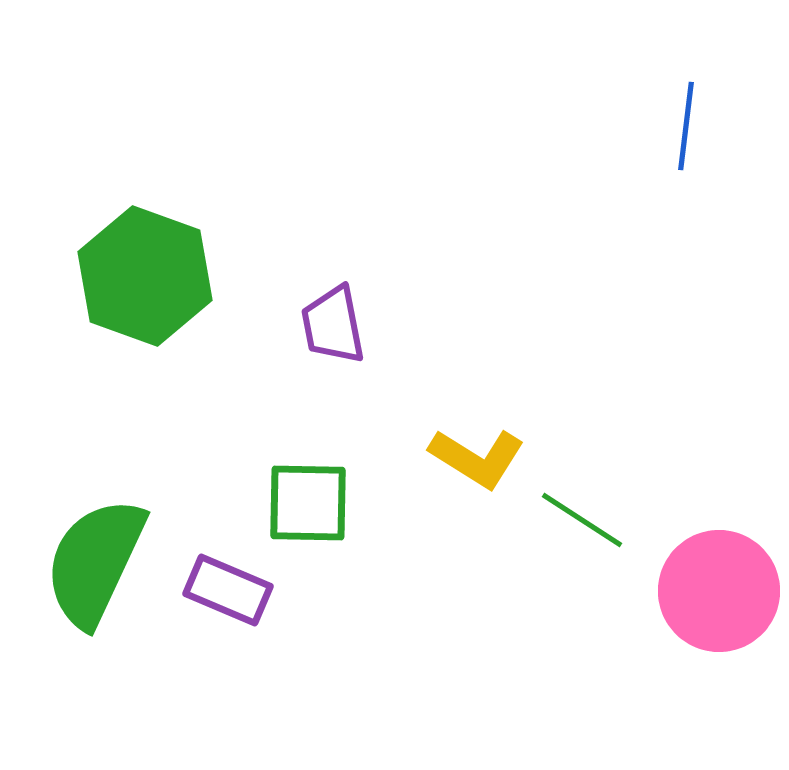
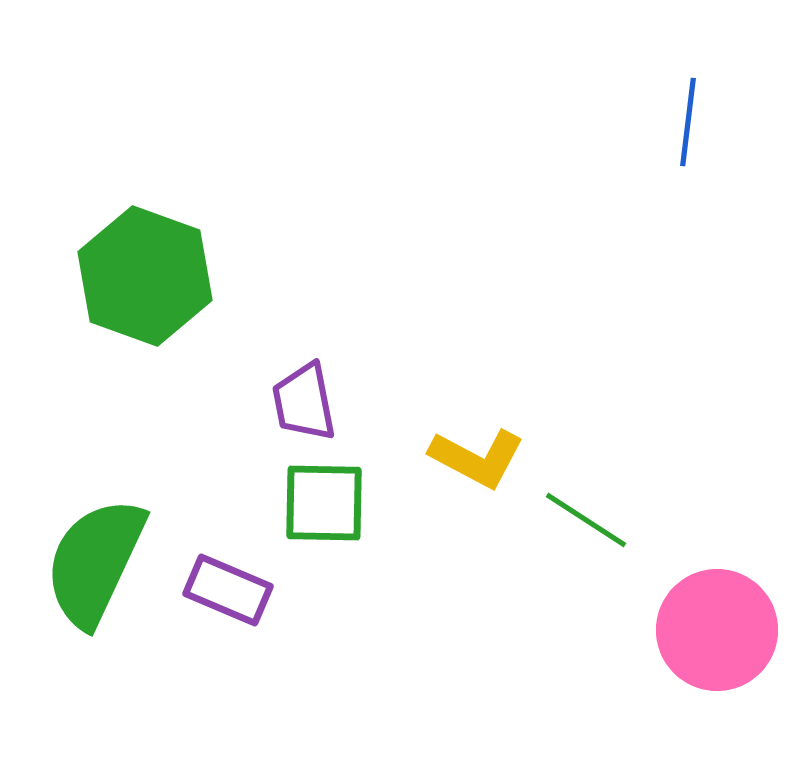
blue line: moved 2 px right, 4 px up
purple trapezoid: moved 29 px left, 77 px down
yellow L-shape: rotated 4 degrees counterclockwise
green square: moved 16 px right
green line: moved 4 px right
pink circle: moved 2 px left, 39 px down
